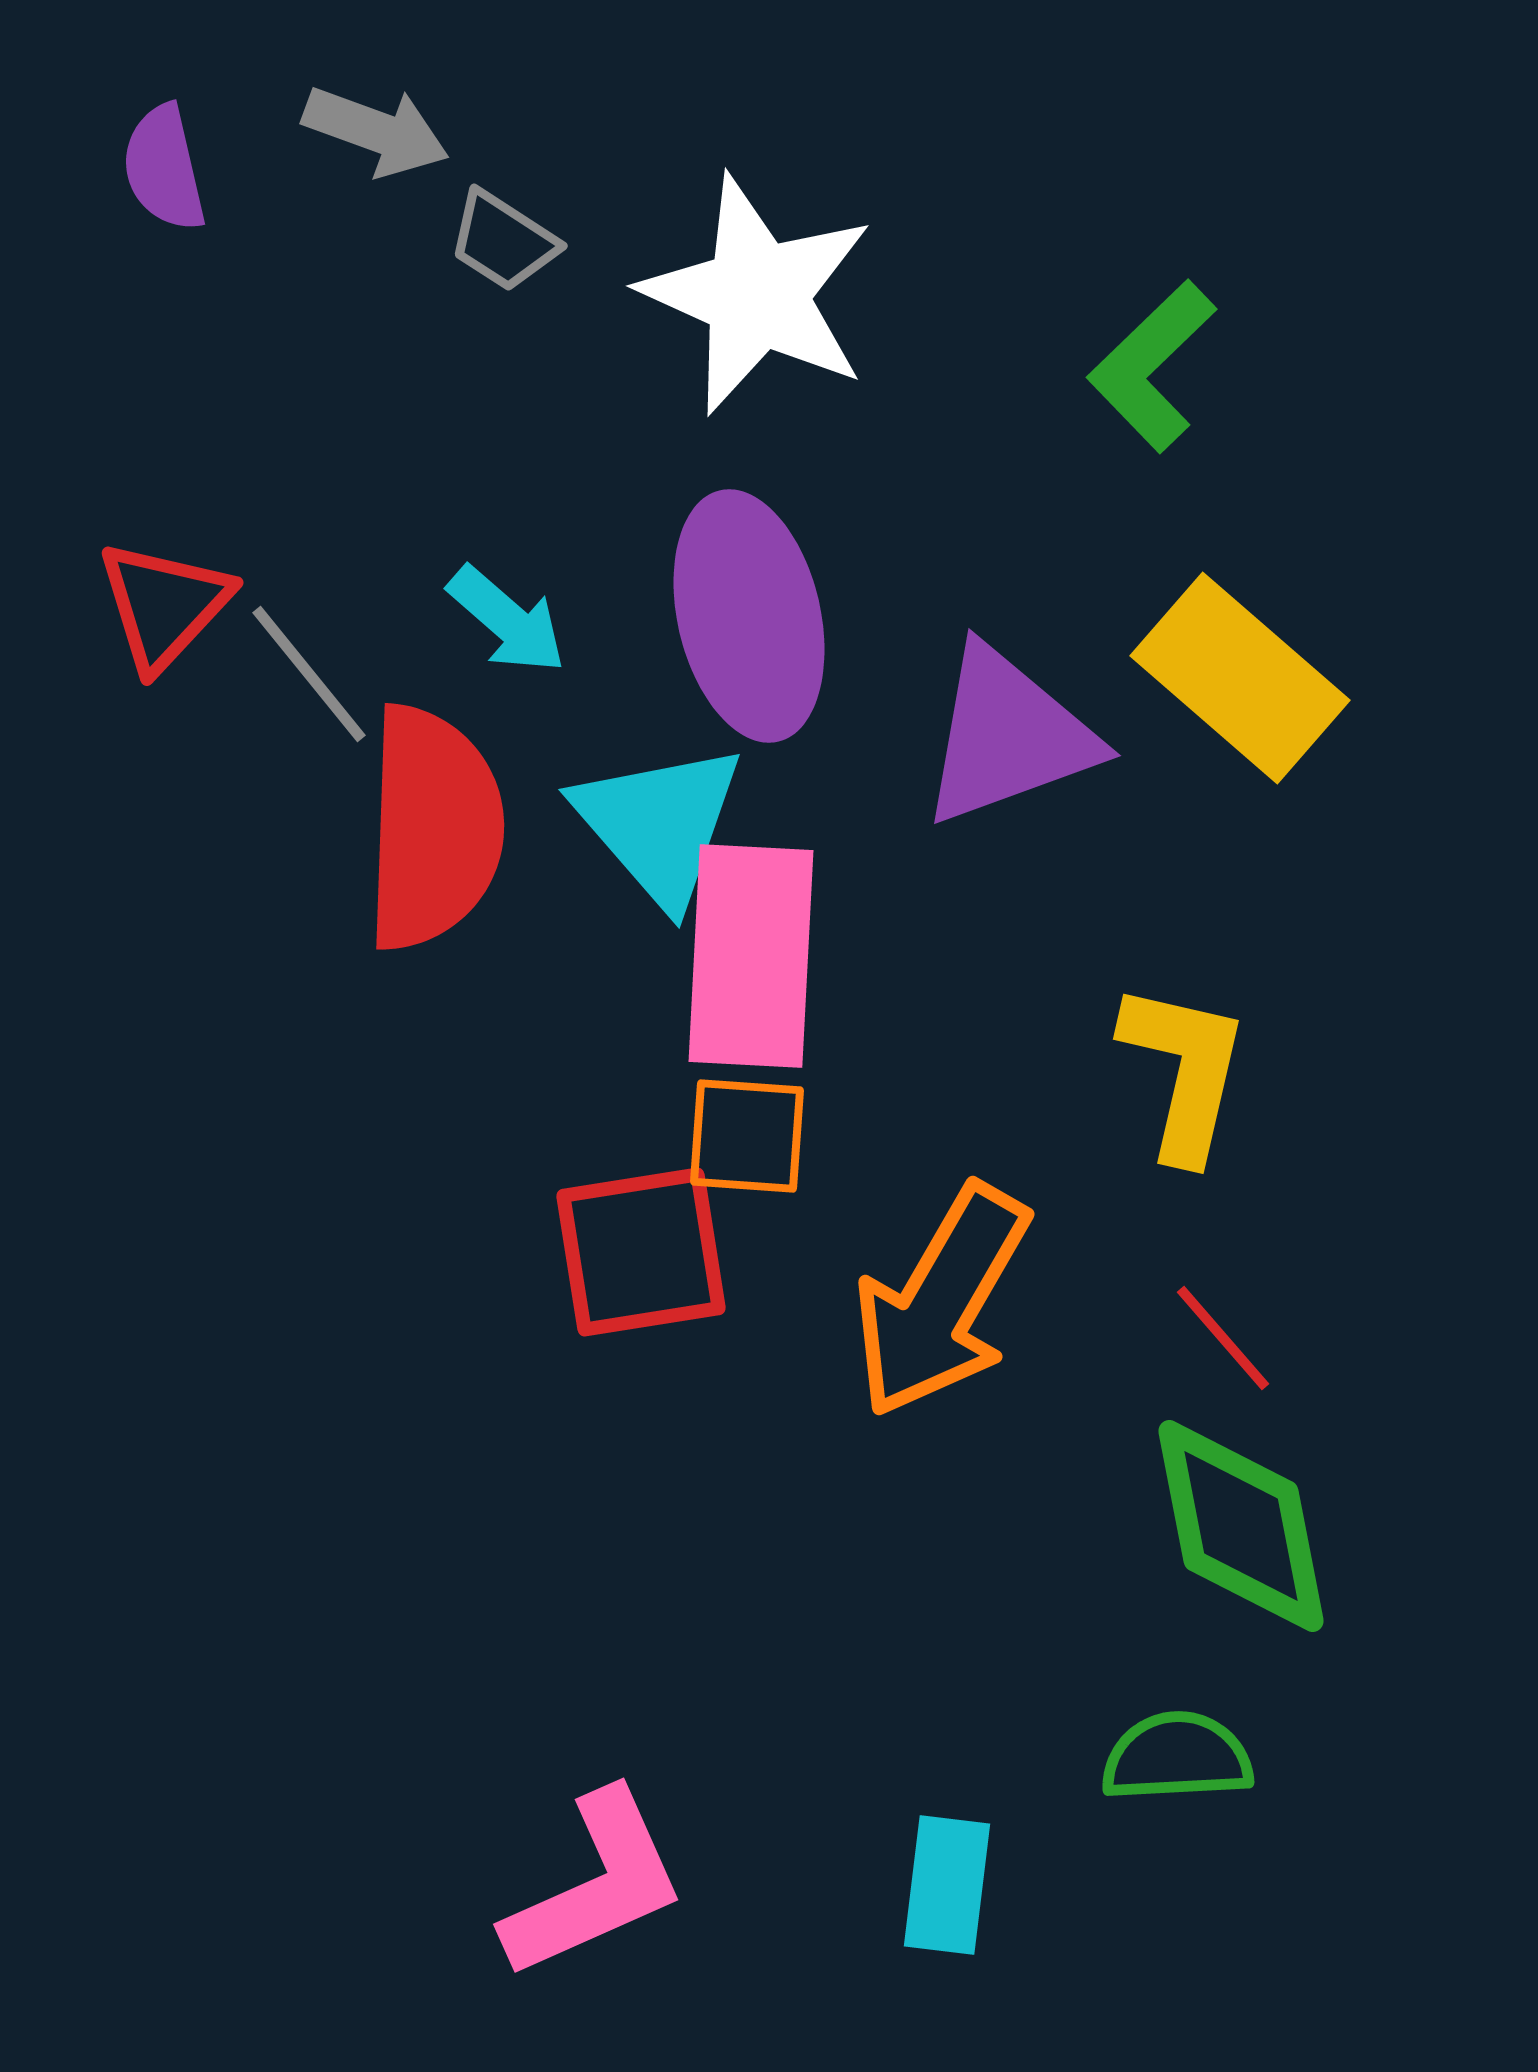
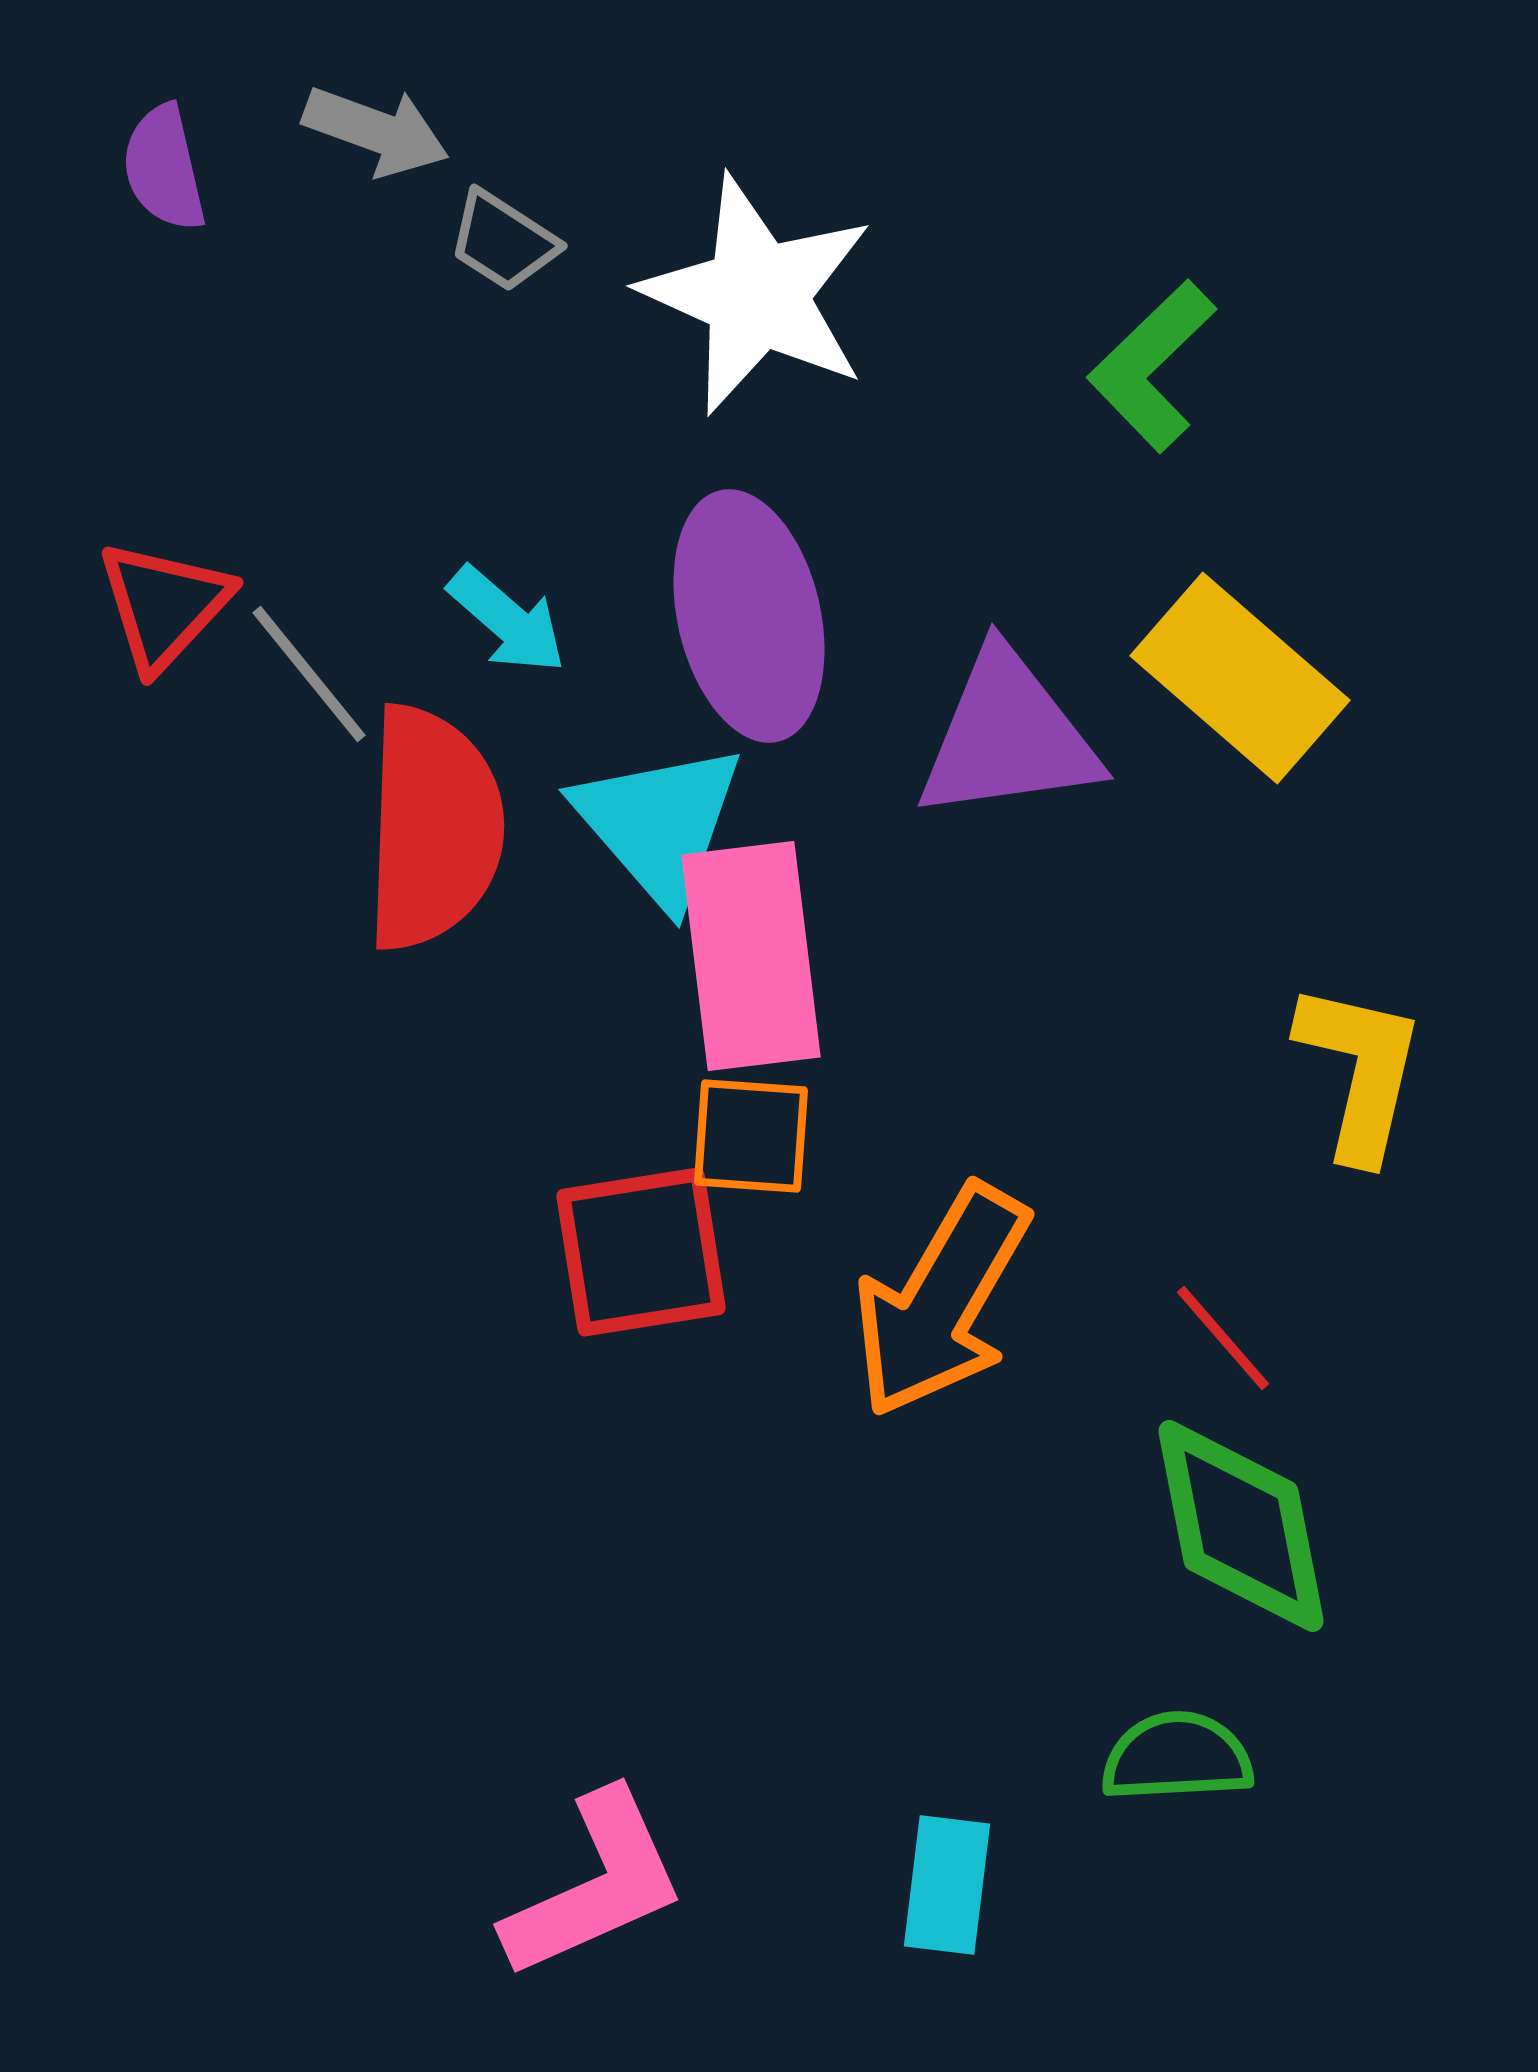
purple triangle: rotated 12 degrees clockwise
pink rectangle: rotated 10 degrees counterclockwise
yellow L-shape: moved 176 px right
orange square: moved 4 px right
